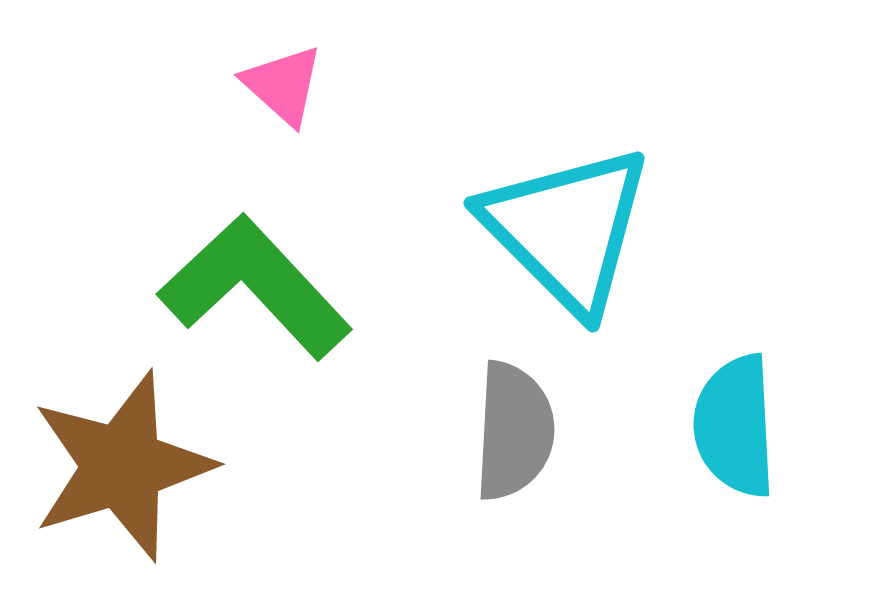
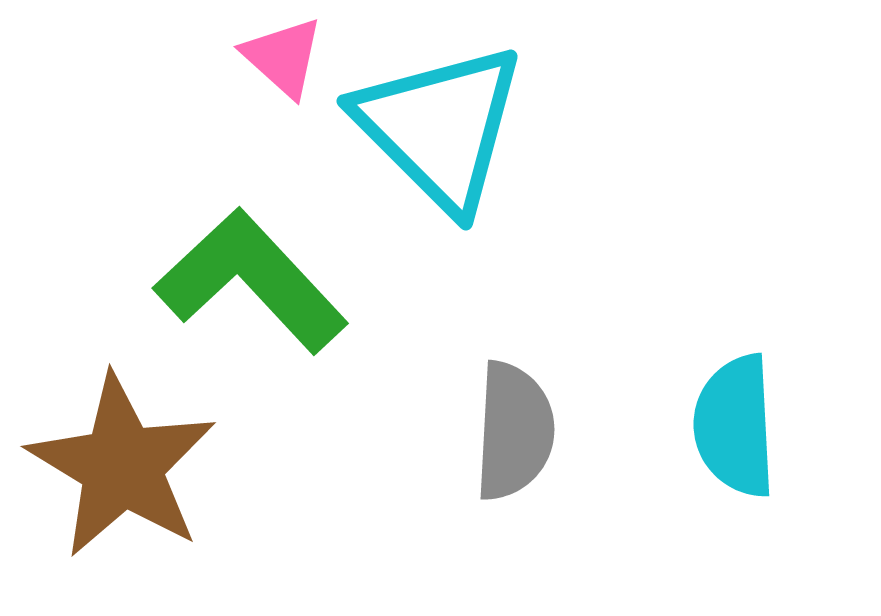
pink triangle: moved 28 px up
cyan triangle: moved 127 px left, 102 px up
green L-shape: moved 4 px left, 6 px up
brown star: rotated 24 degrees counterclockwise
